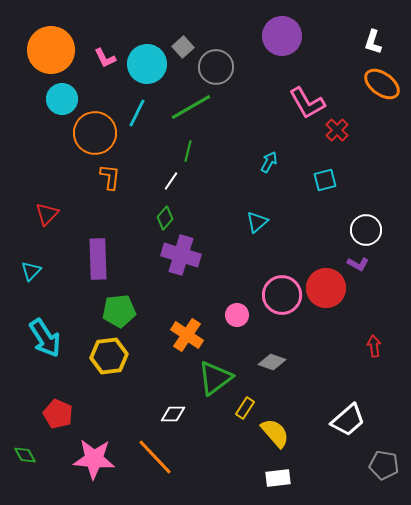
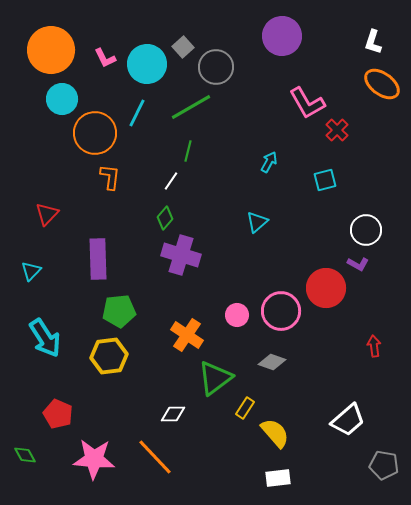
pink circle at (282, 295): moved 1 px left, 16 px down
